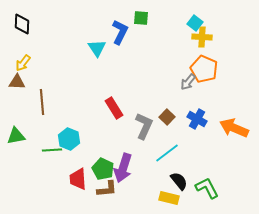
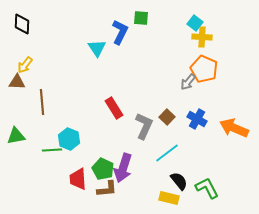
yellow arrow: moved 2 px right, 2 px down
